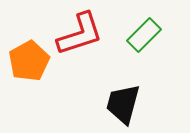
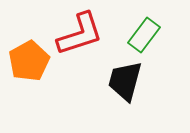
green rectangle: rotated 8 degrees counterclockwise
black trapezoid: moved 2 px right, 23 px up
